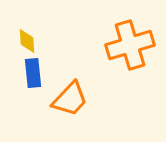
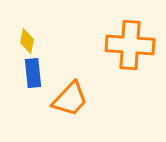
yellow diamond: rotated 15 degrees clockwise
orange cross: rotated 21 degrees clockwise
